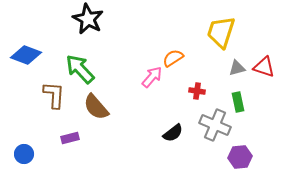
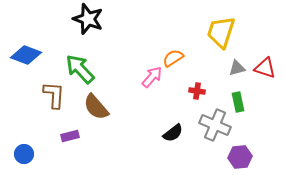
black star: rotated 8 degrees counterclockwise
red triangle: moved 1 px right, 1 px down
purple rectangle: moved 2 px up
